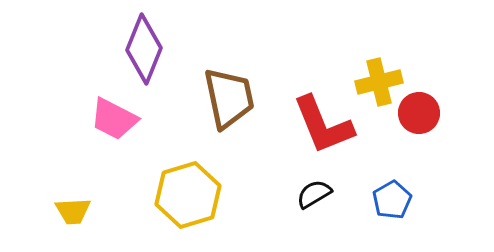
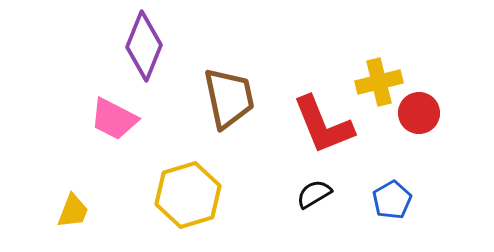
purple diamond: moved 3 px up
yellow trapezoid: rotated 66 degrees counterclockwise
